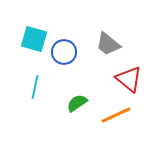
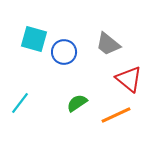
cyan line: moved 15 px left, 16 px down; rotated 25 degrees clockwise
